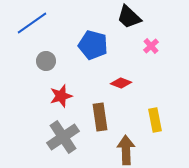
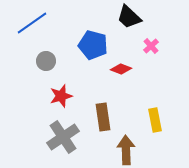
red diamond: moved 14 px up
brown rectangle: moved 3 px right
